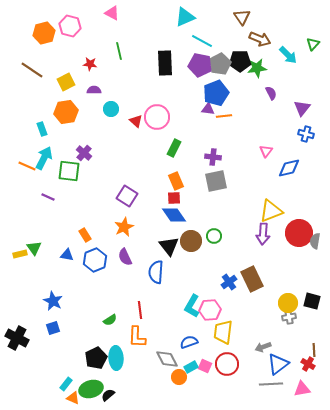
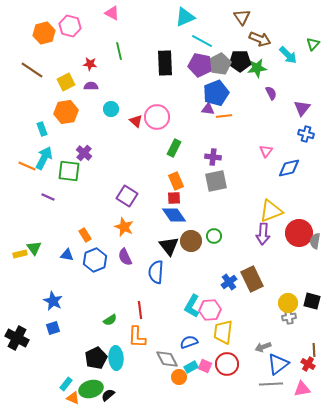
purple semicircle at (94, 90): moved 3 px left, 4 px up
orange star at (124, 227): rotated 24 degrees counterclockwise
